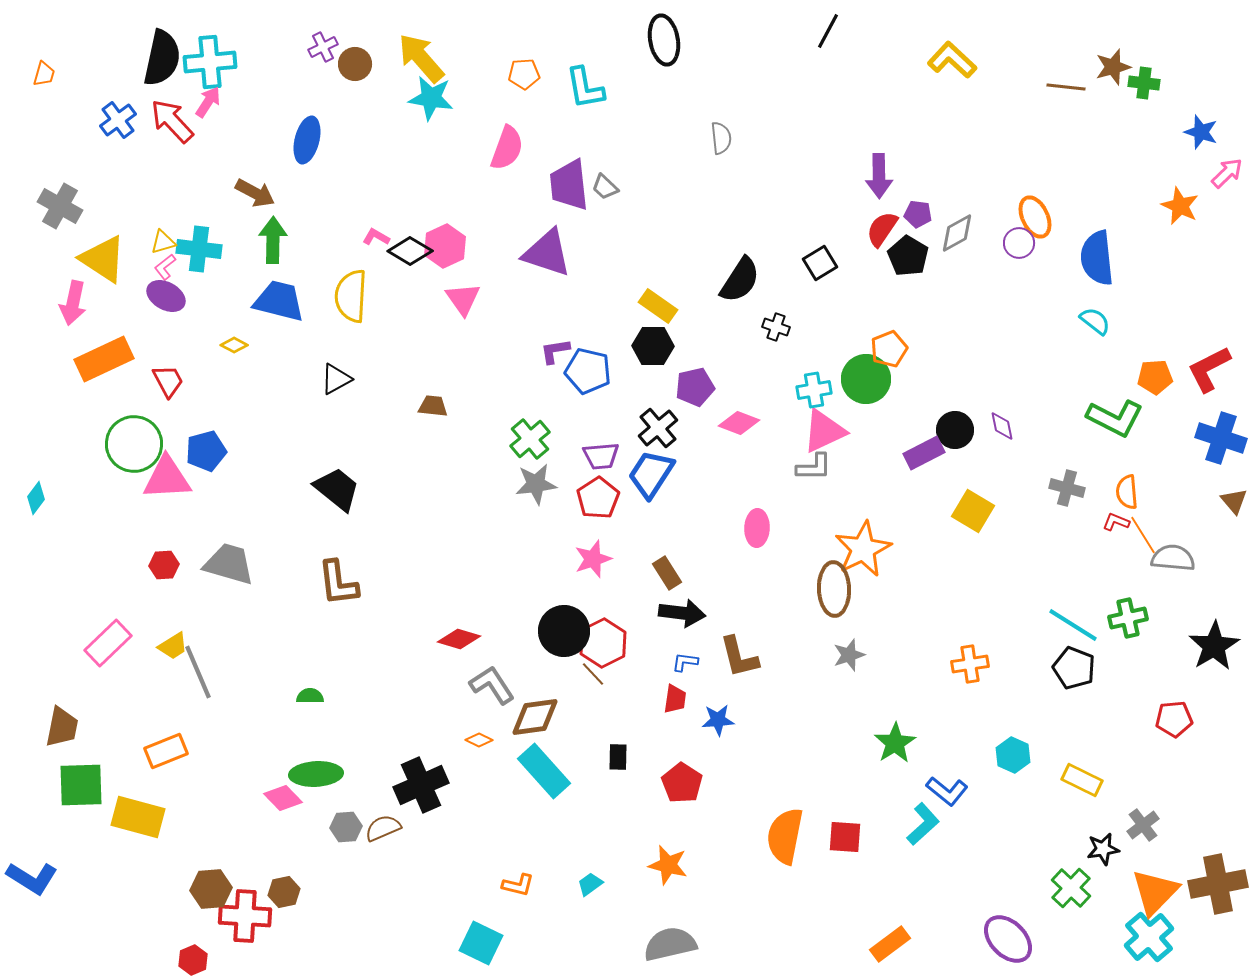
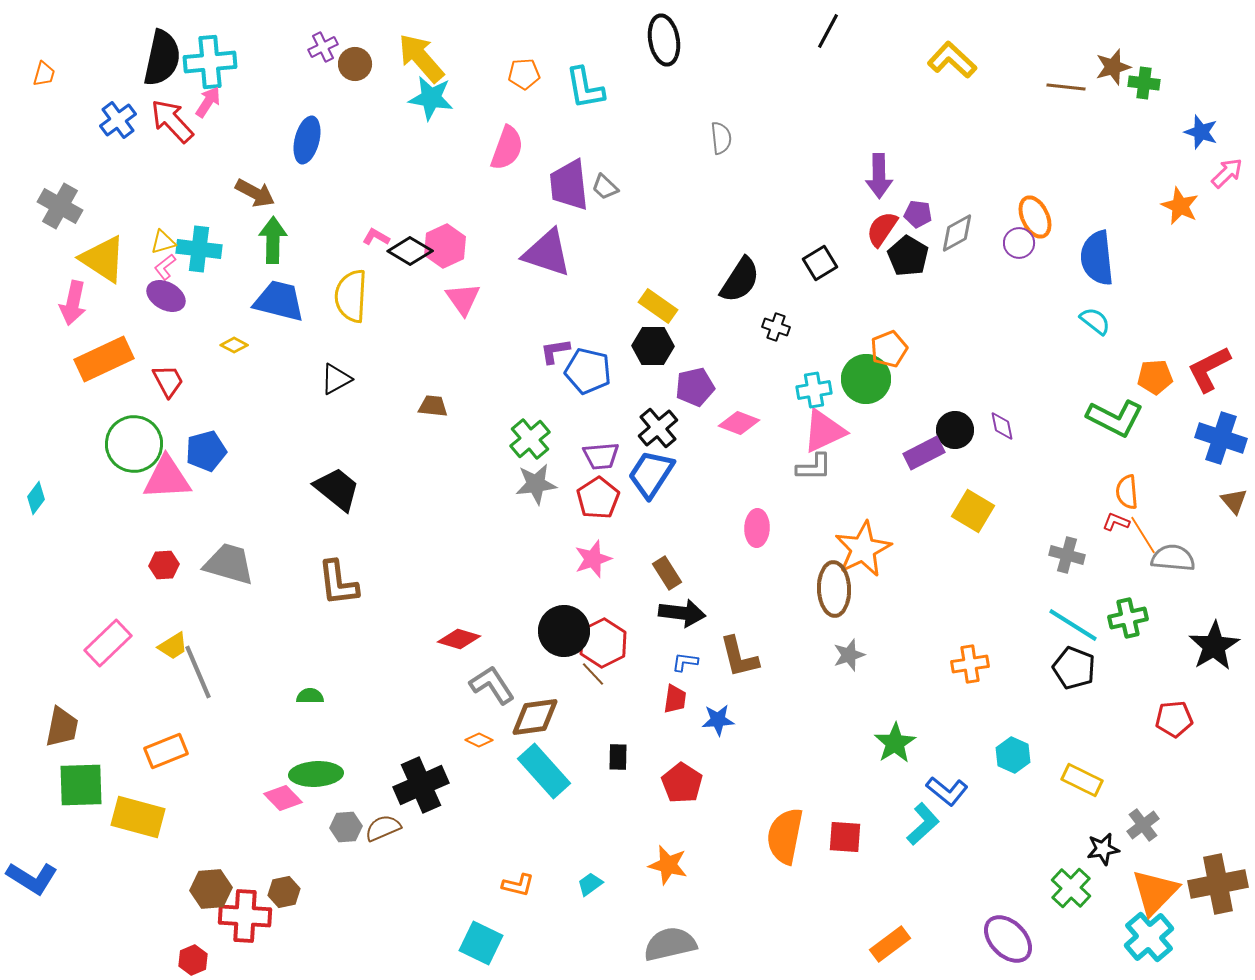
gray cross at (1067, 488): moved 67 px down
